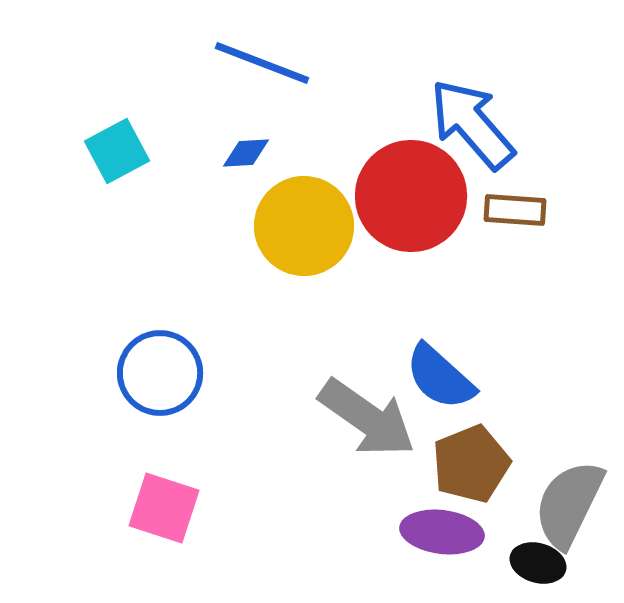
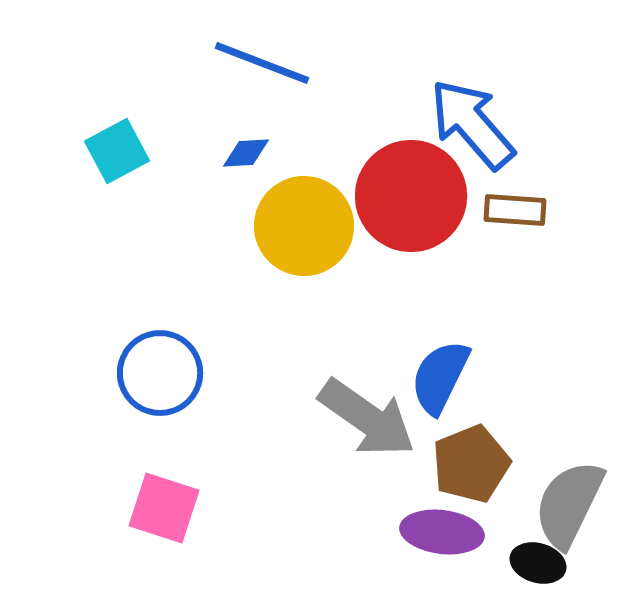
blue semicircle: rotated 74 degrees clockwise
